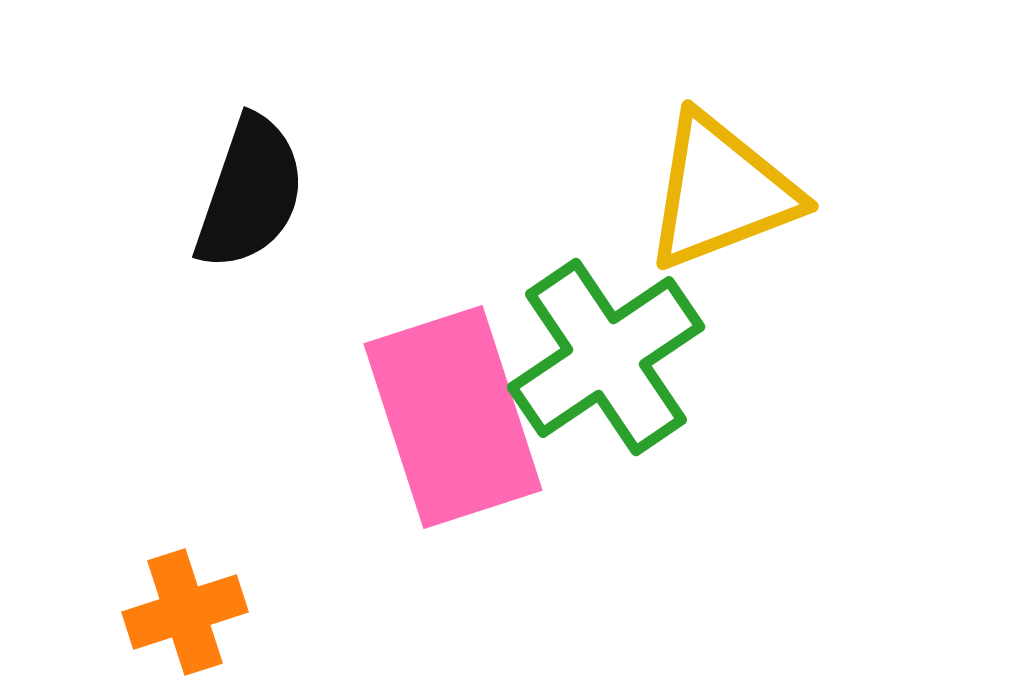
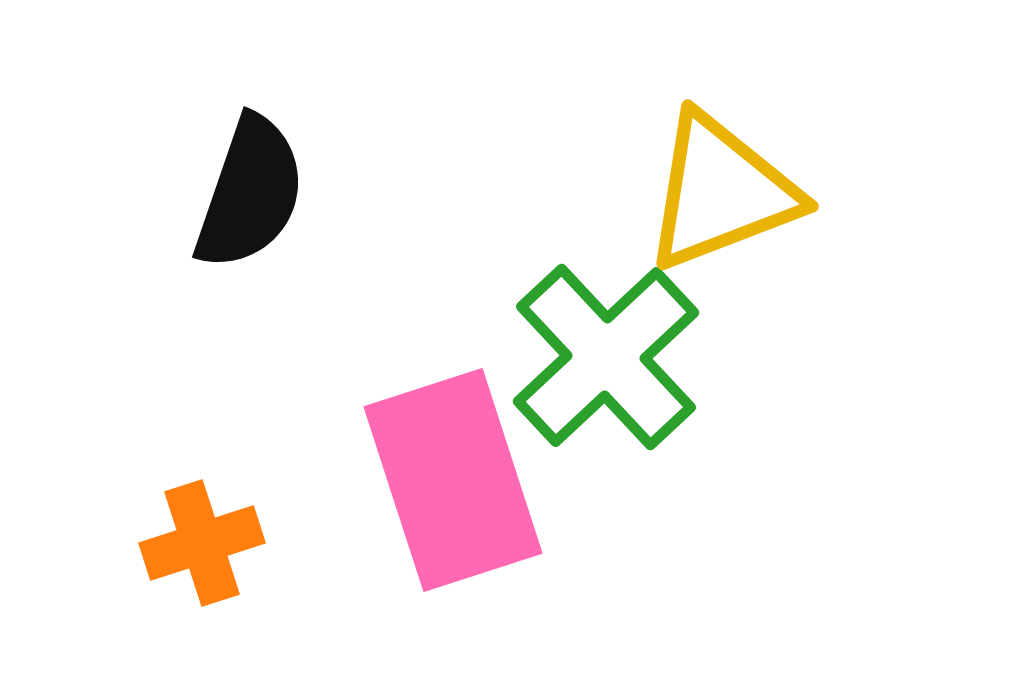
green cross: rotated 9 degrees counterclockwise
pink rectangle: moved 63 px down
orange cross: moved 17 px right, 69 px up
